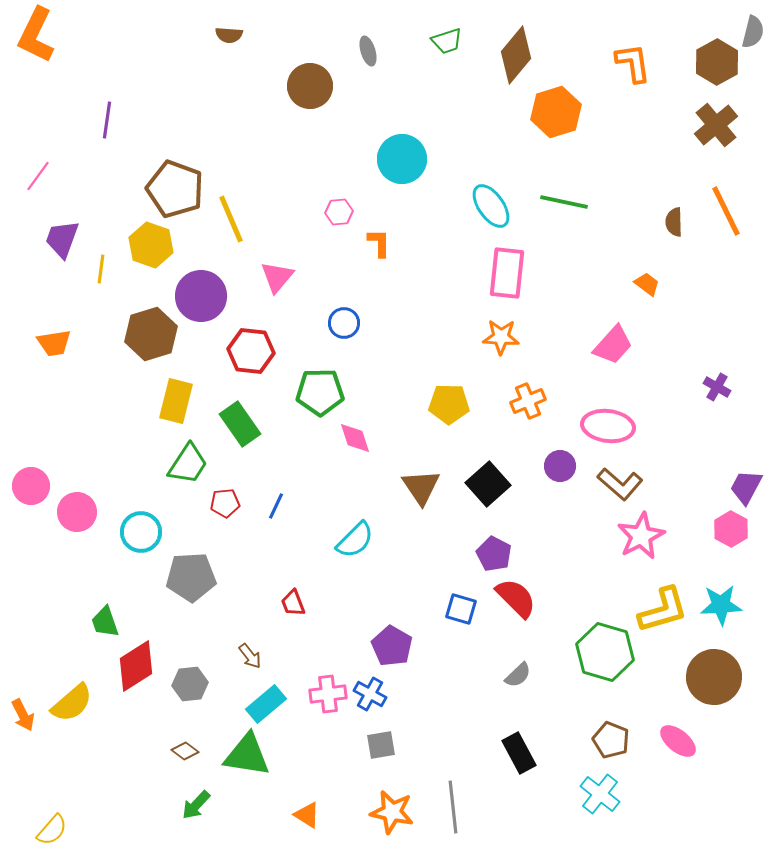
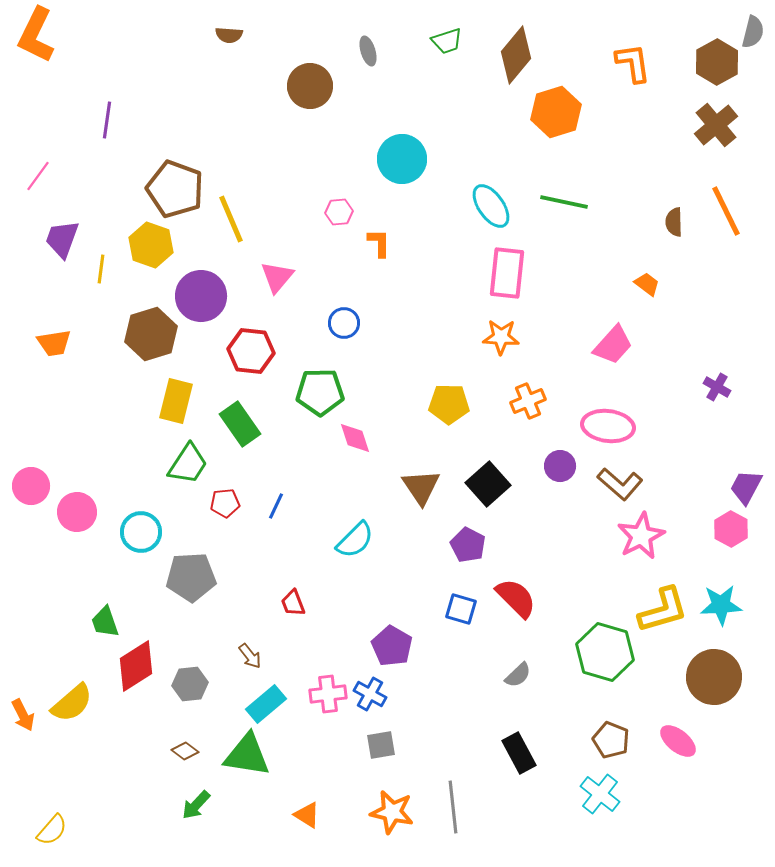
purple pentagon at (494, 554): moved 26 px left, 9 px up
